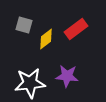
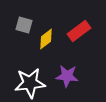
red rectangle: moved 3 px right, 2 px down
